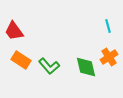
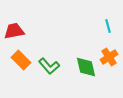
red trapezoid: rotated 115 degrees clockwise
orange rectangle: rotated 12 degrees clockwise
